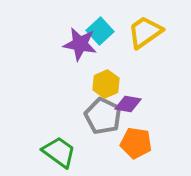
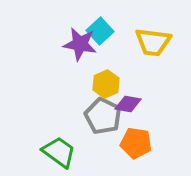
yellow trapezoid: moved 8 px right, 10 px down; rotated 138 degrees counterclockwise
